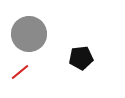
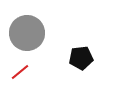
gray circle: moved 2 px left, 1 px up
